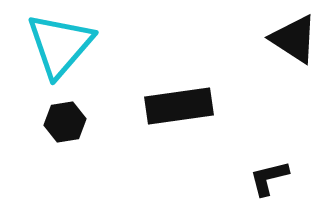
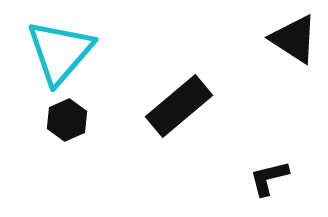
cyan triangle: moved 7 px down
black rectangle: rotated 32 degrees counterclockwise
black hexagon: moved 2 px right, 2 px up; rotated 15 degrees counterclockwise
